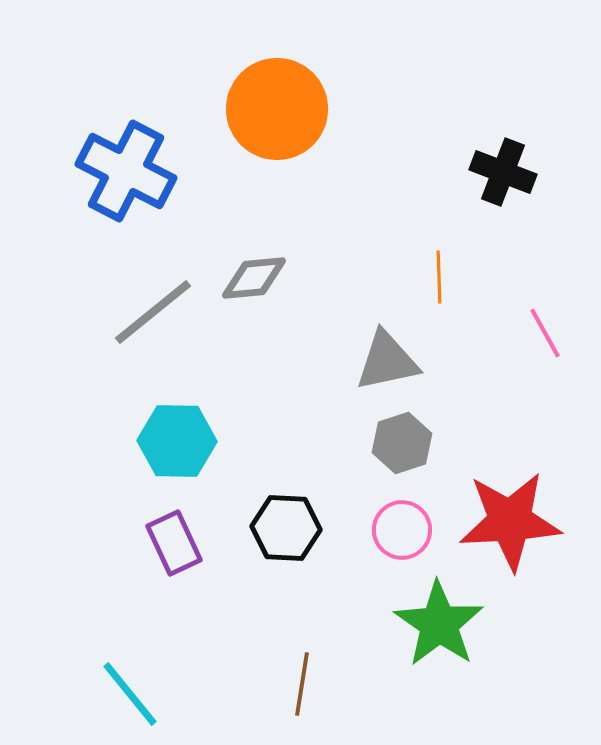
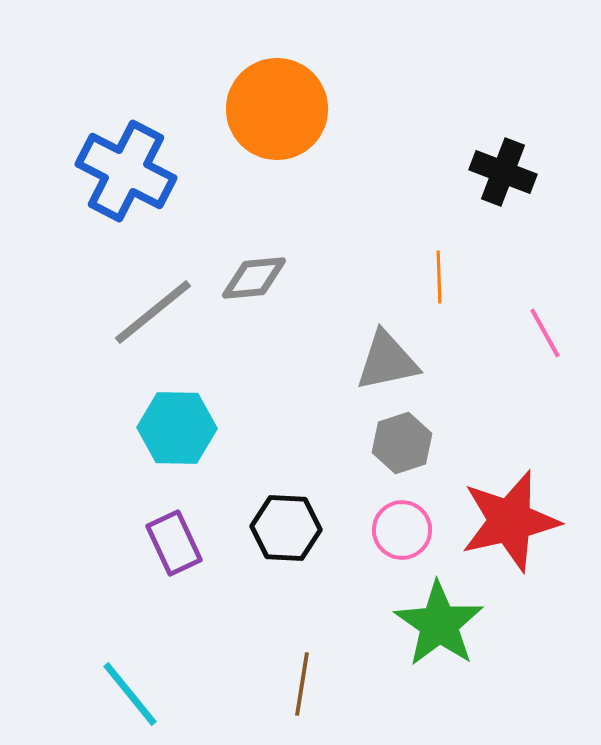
cyan hexagon: moved 13 px up
red star: rotated 10 degrees counterclockwise
